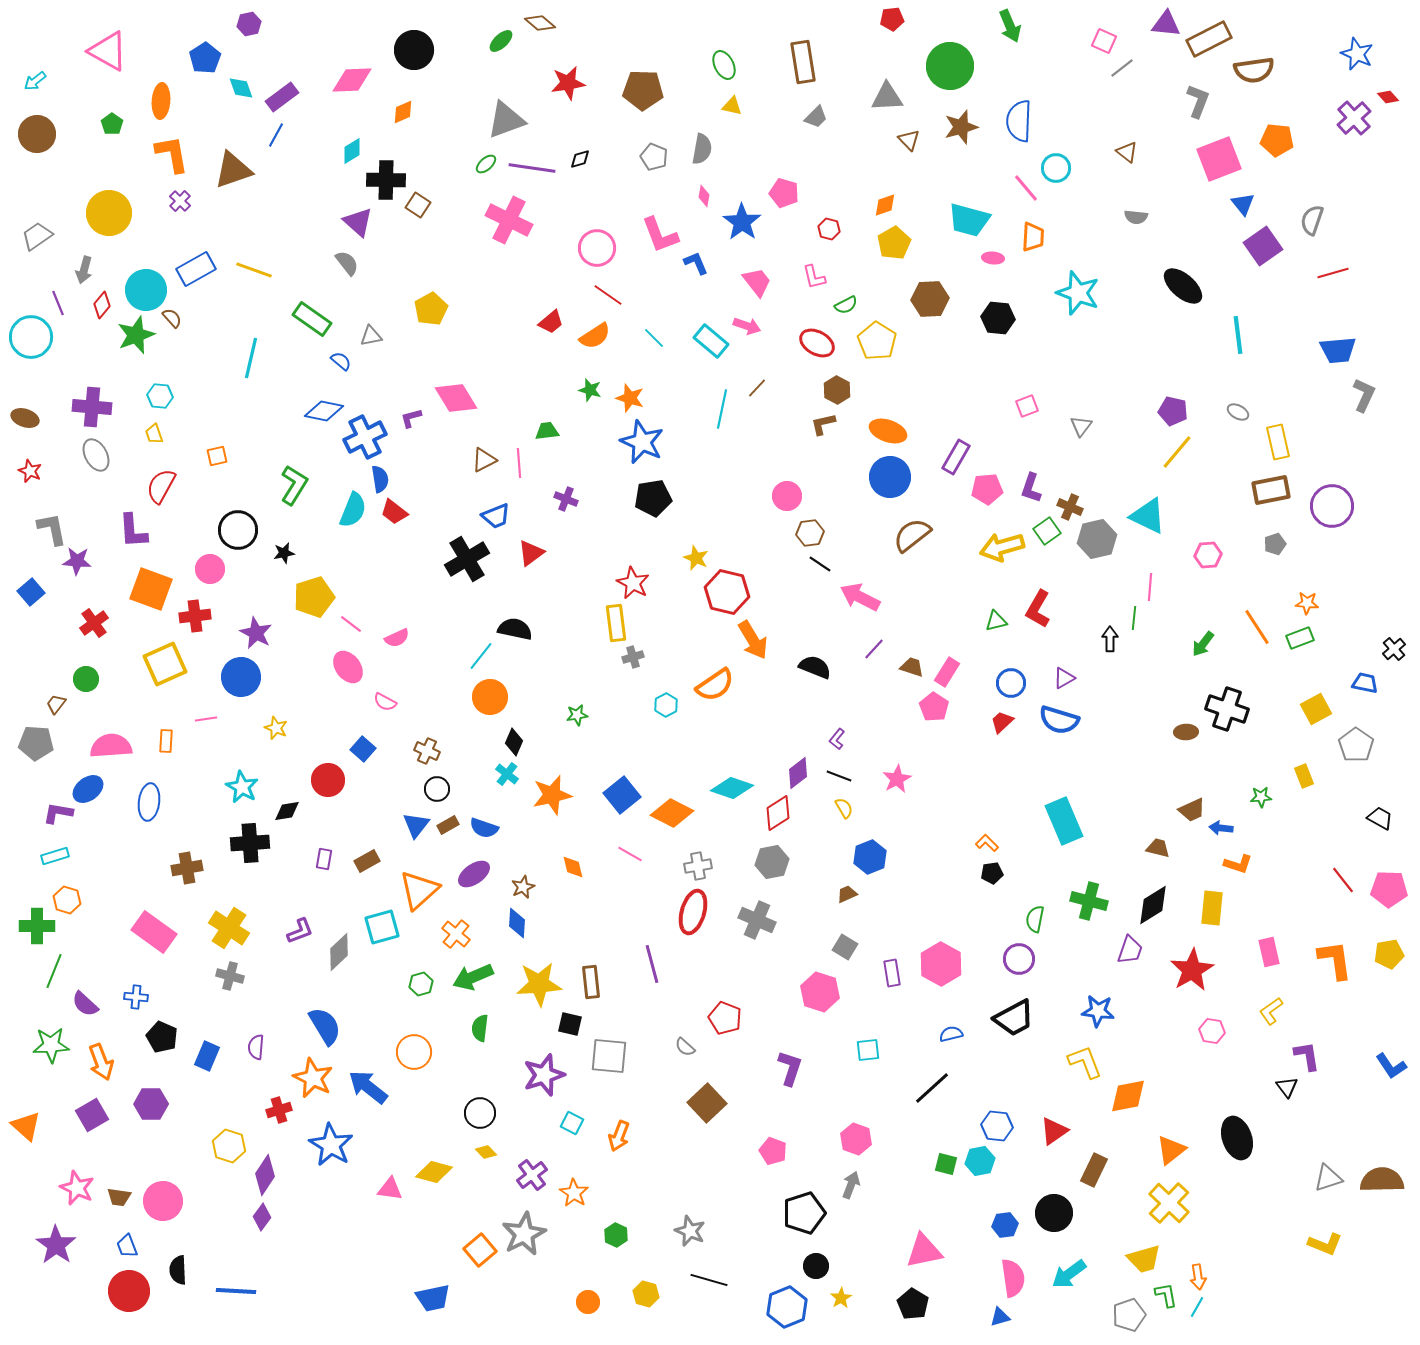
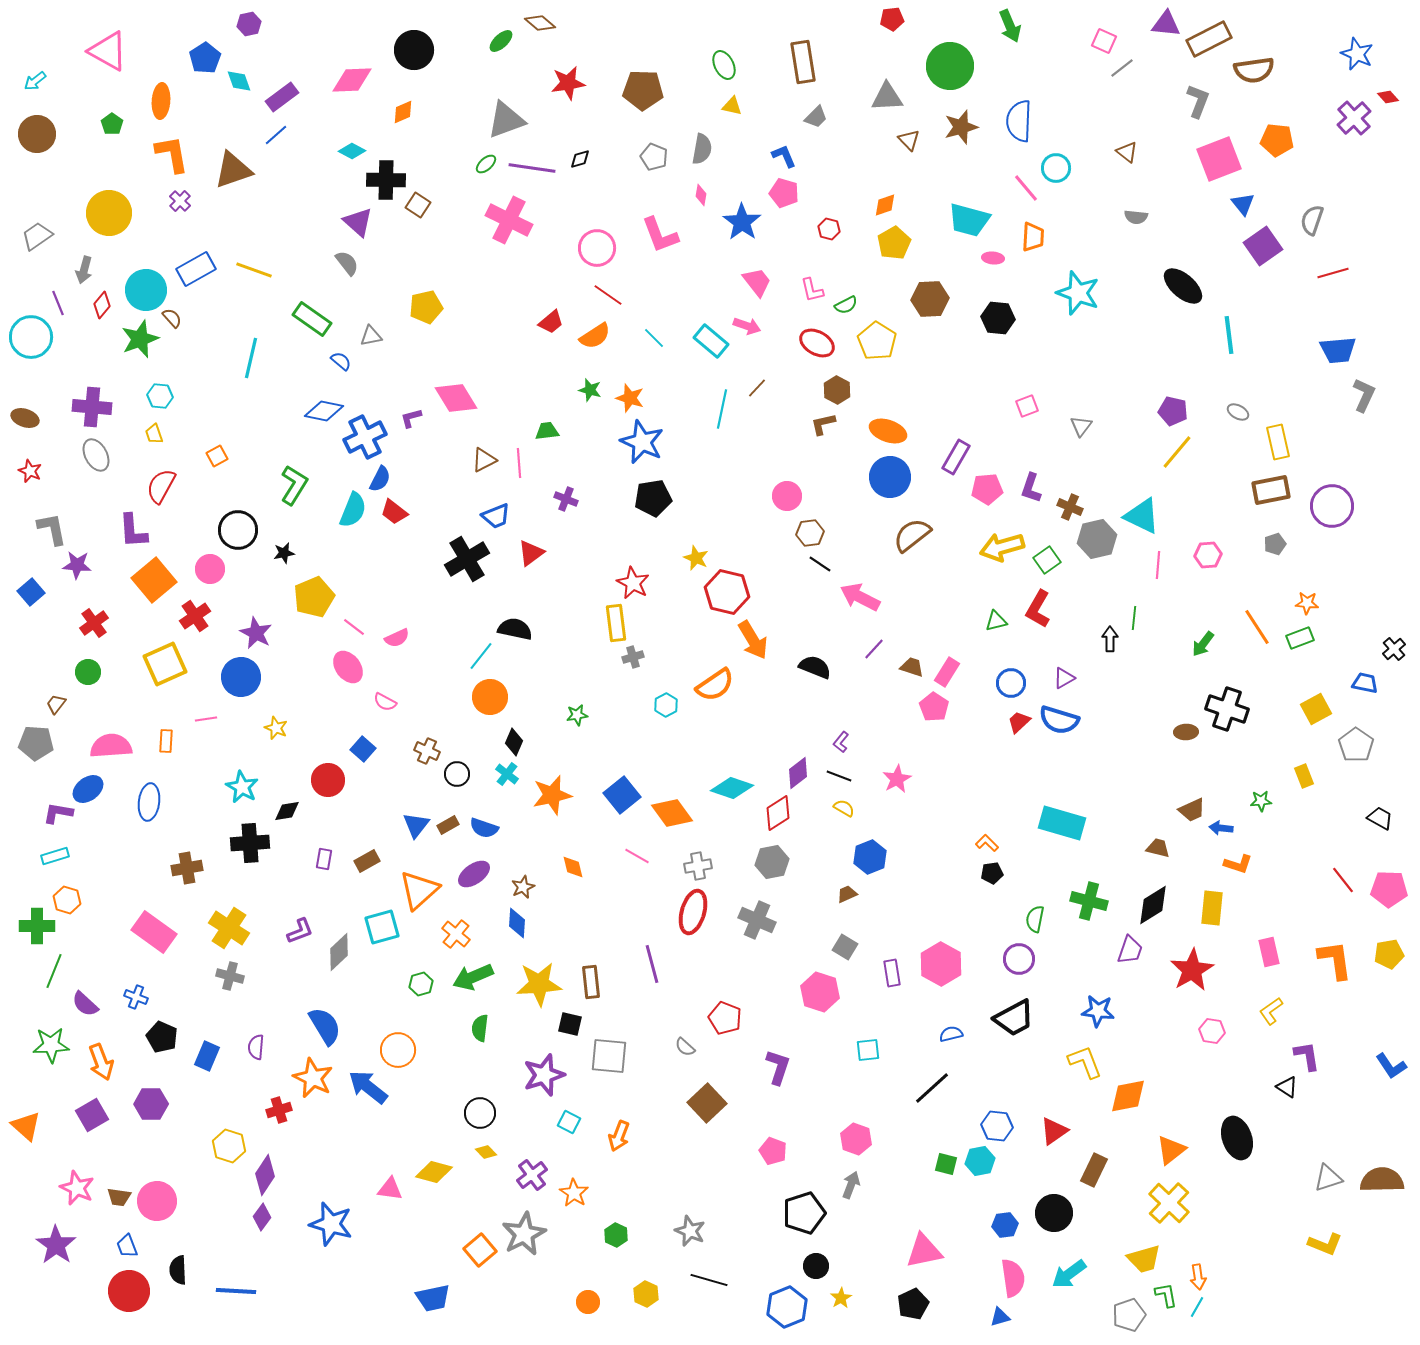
cyan diamond at (241, 88): moved 2 px left, 7 px up
blue line at (276, 135): rotated 20 degrees clockwise
cyan diamond at (352, 151): rotated 60 degrees clockwise
pink diamond at (704, 196): moved 3 px left, 1 px up
blue L-shape at (696, 263): moved 88 px right, 107 px up
pink L-shape at (814, 277): moved 2 px left, 13 px down
yellow pentagon at (431, 309): moved 5 px left, 2 px up; rotated 16 degrees clockwise
green star at (136, 335): moved 4 px right, 4 px down
cyan line at (1238, 335): moved 9 px left
orange square at (217, 456): rotated 15 degrees counterclockwise
blue semicircle at (380, 479): rotated 36 degrees clockwise
cyan triangle at (1148, 516): moved 6 px left
green square at (1047, 531): moved 29 px down
purple star at (77, 561): moved 4 px down
pink line at (1150, 587): moved 8 px right, 22 px up
orange square at (151, 589): moved 3 px right, 9 px up; rotated 30 degrees clockwise
yellow pentagon at (314, 597): rotated 6 degrees counterclockwise
red cross at (195, 616): rotated 28 degrees counterclockwise
pink line at (351, 624): moved 3 px right, 3 px down
green circle at (86, 679): moved 2 px right, 7 px up
red trapezoid at (1002, 722): moved 17 px right
purple L-shape at (837, 739): moved 4 px right, 3 px down
black circle at (437, 789): moved 20 px right, 15 px up
green star at (1261, 797): moved 4 px down
yellow semicircle at (844, 808): rotated 30 degrees counterclockwise
orange diamond at (672, 813): rotated 27 degrees clockwise
cyan rectangle at (1064, 821): moved 2 px left, 2 px down; rotated 51 degrees counterclockwise
pink line at (630, 854): moved 7 px right, 2 px down
blue cross at (136, 997): rotated 15 degrees clockwise
orange circle at (414, 1052): moved 16 px left, 2 px up
purple L-shape at (790, 1068): moved 12 px left, 1 px up
black triangle at (1287, 1087): rotated 20 degrees counterclockwise
cyan square at (572, 1123): moved 3 px left, 1 px up
blue star at (331, 1145): moved 79 px down; rotated 15 degrees counterclockwise
pink circle at (163, 1201): moved 6 px left
yellow hexagon at (646, 1294): rotated 10 degrees clockwise
black pentagon at (913, 1304): rotated 16 degrees clockwise
